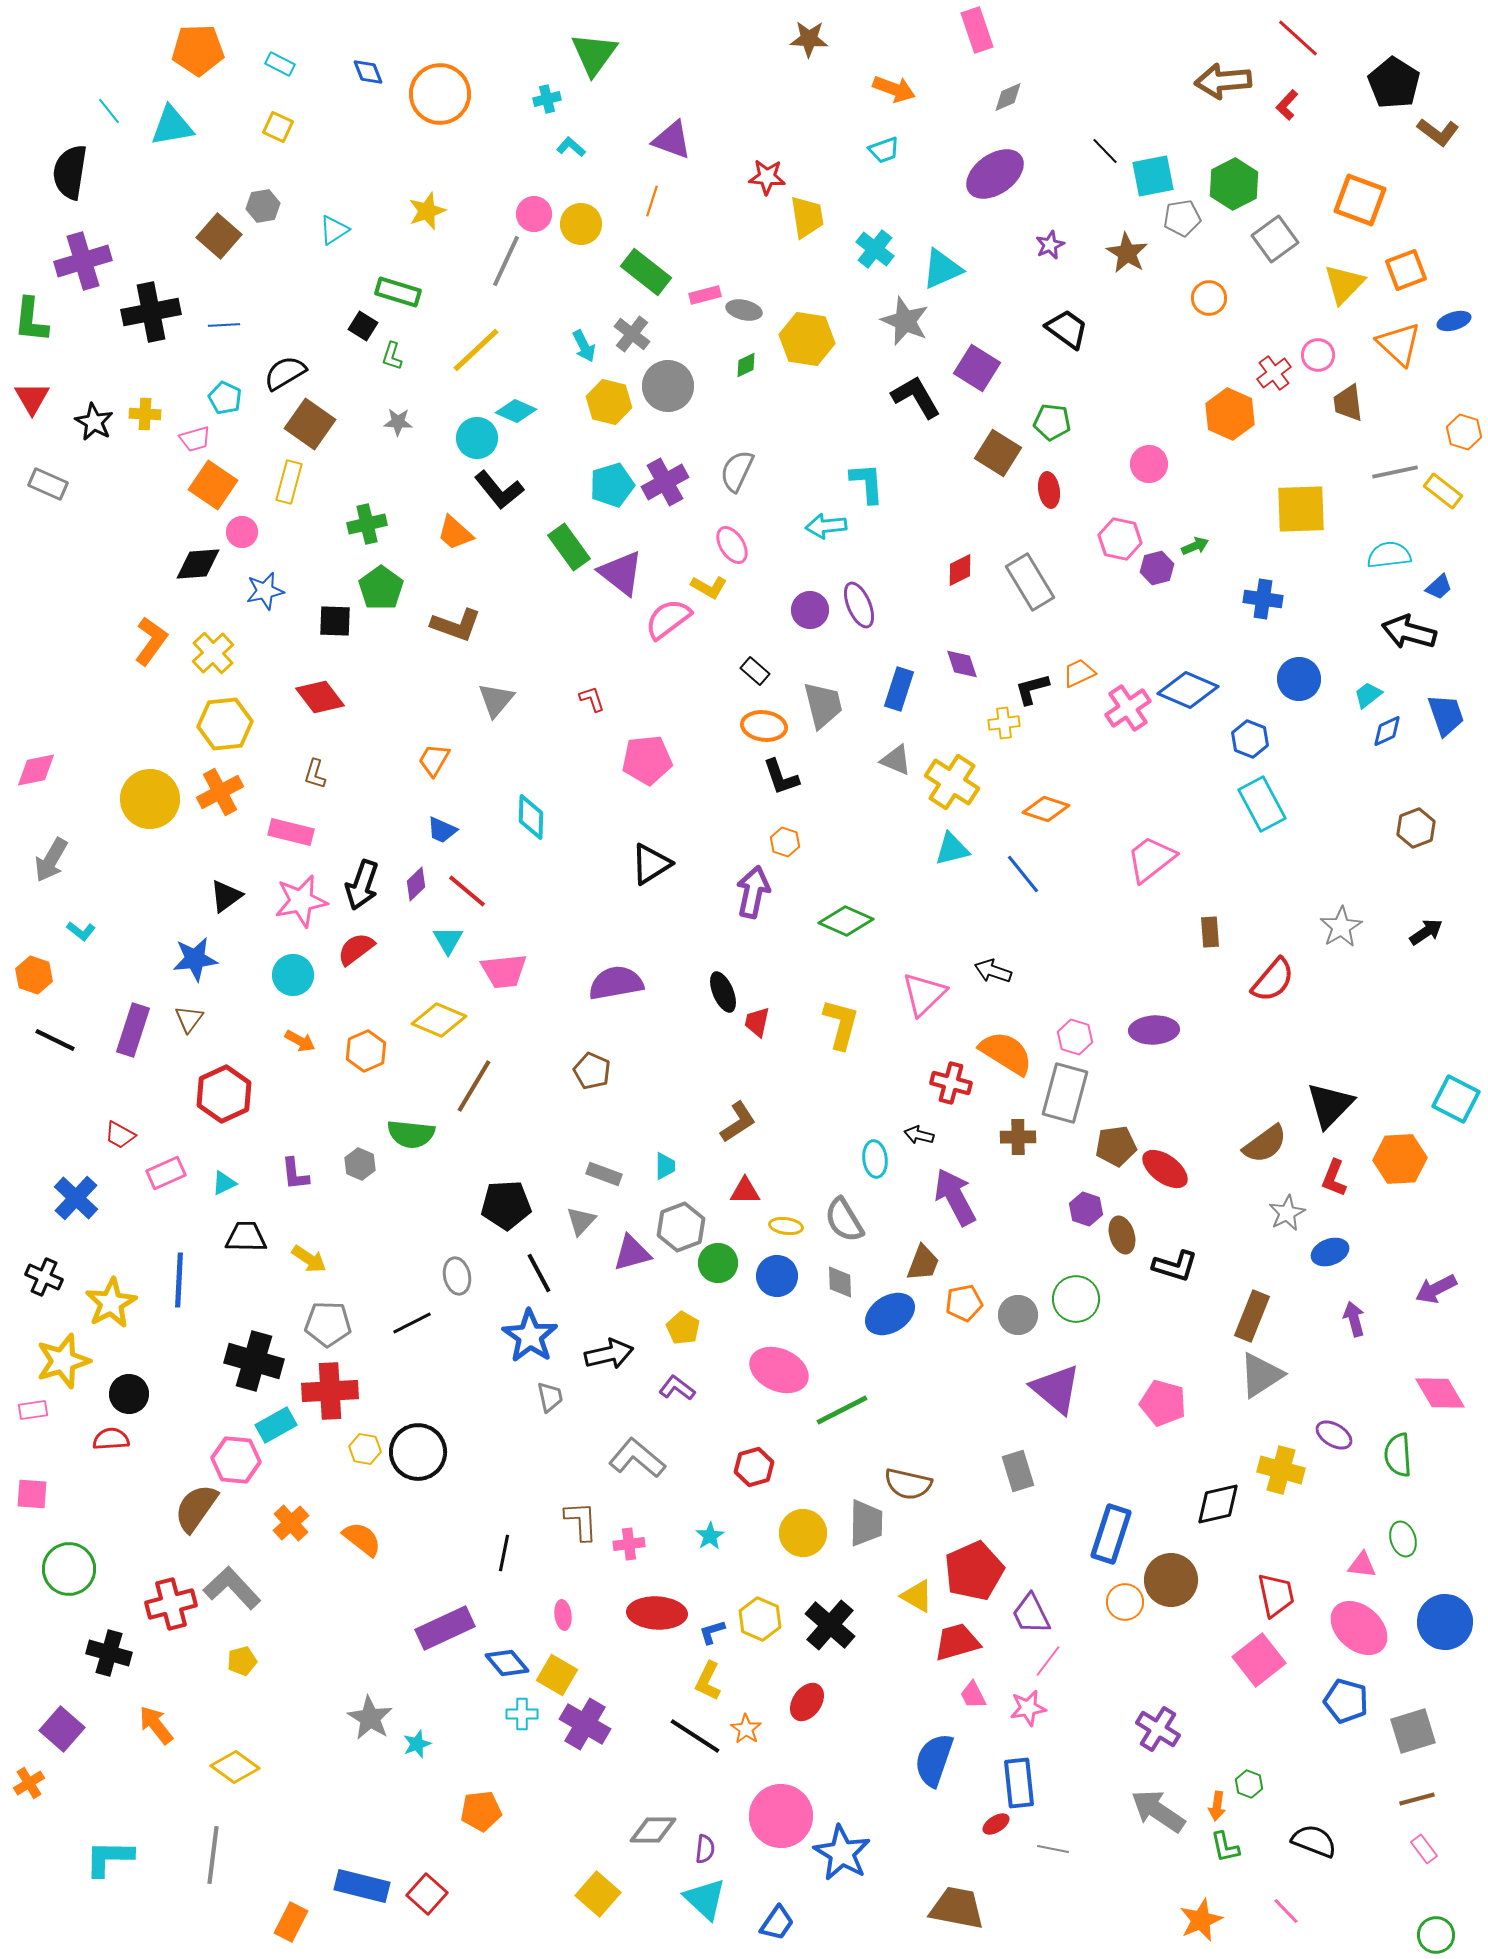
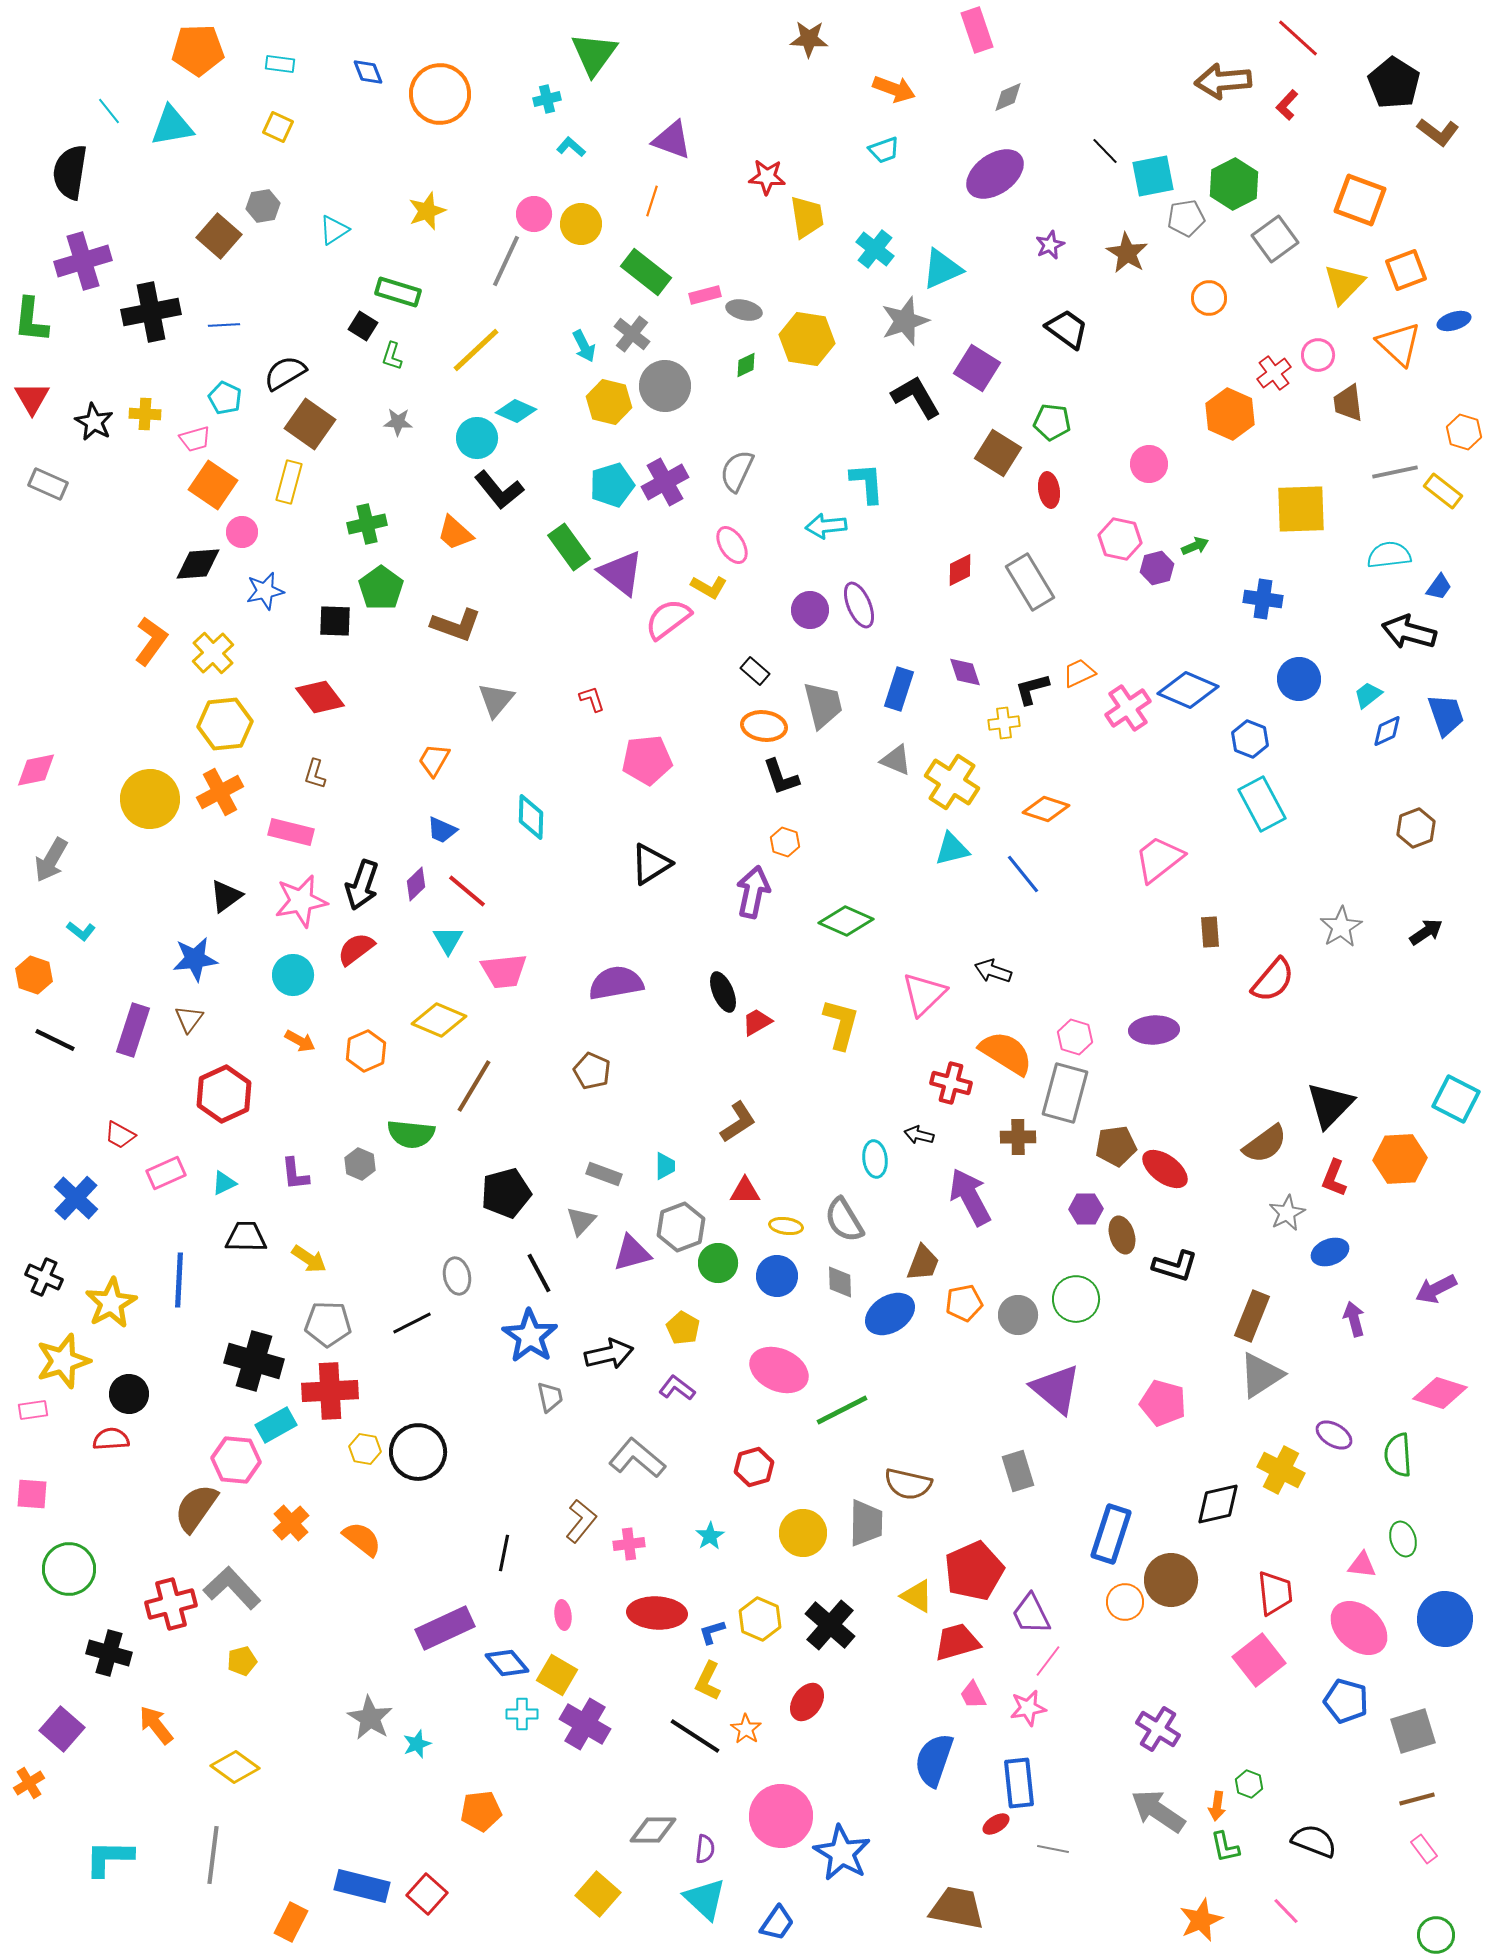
cyan rectangle at (280, 64): rotated 20 degrees counterclockwise
gray pentagon at (1182, 218): moved 4 px right
gray star at (905, 321): rotated 30 degrees clockwise
gray circle at (668, 386): moved 3 px left
blue trapezoid at (1439, 587): rotated 12 degrees counterclockwise
purple diamond at (962, 664): moved 3 px right, 8 px down
pink trapezoid at (1151, 859): moved 8 px right
red trapezoid at (757, 1022): rotated 48 degrees clockwise
purple arrow at (955, 1197): moved 15 px right
black pentagon at (506, 1205): moved 12 px up; rotated 12 degrees counterclockwise
purple hexagon at (1086, 1209): rotated 20 degrees counterclockwise
pink diamond at (1440, 1393): rotated 42 degrees counterclockwise
yellow cross at (1281, 1470): rotated 12 degrees clockwise
brown L-shape at (581, 1521): rotated 42 degrees clockwise
red trapezoid at (1276, 1595): moved 1 px left, 2 px up; rotated 6 degrees clockwise
blue circle at (1445, 1622): moved 3 px up
